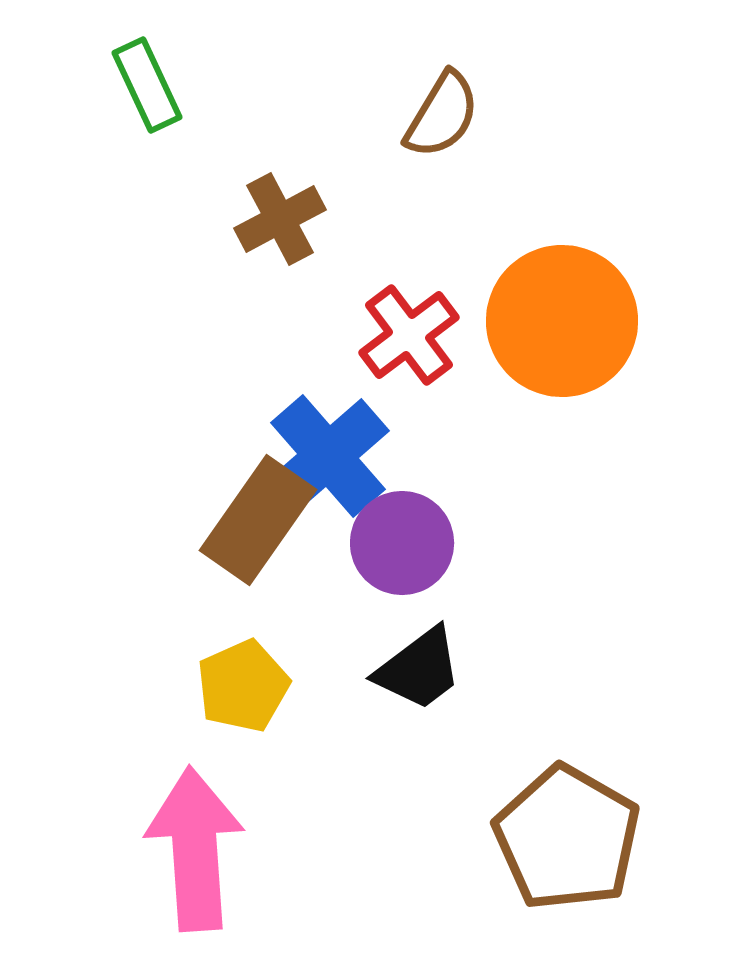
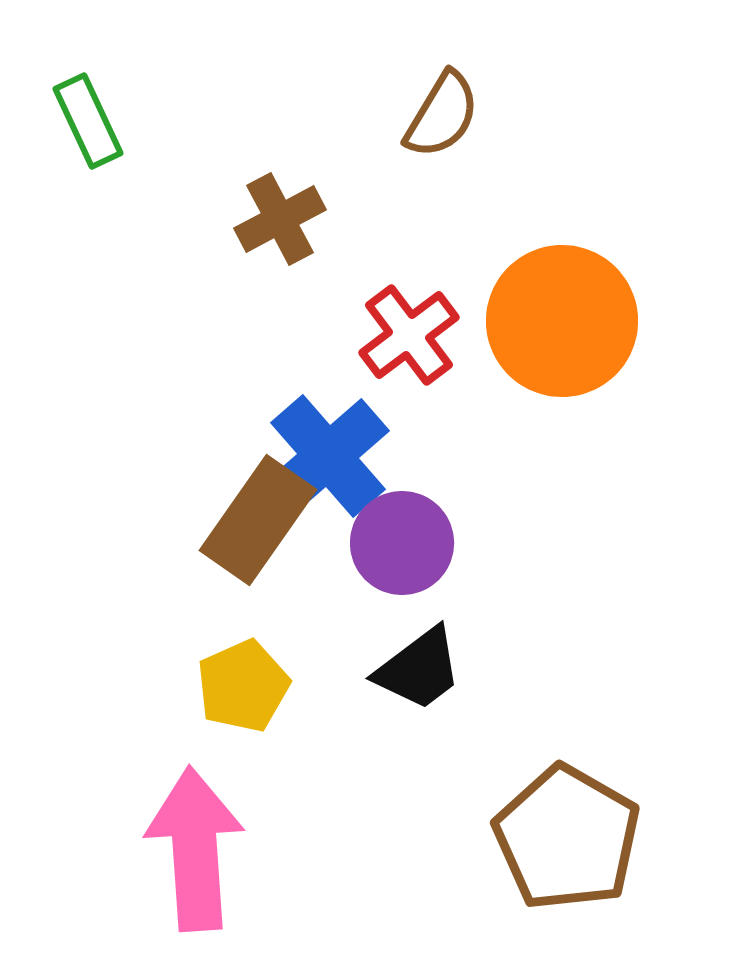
green rectangle: moved 59 px left, 36 px down
